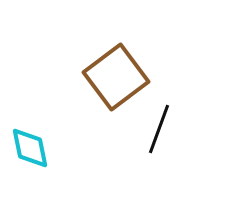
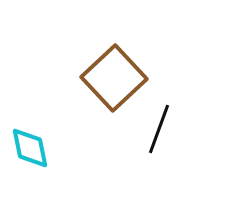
brown square: moved 2 px left, 1 px down; rotated 6 degrees counterclockwise
